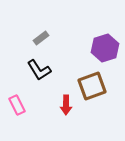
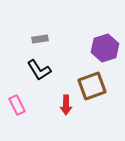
gray rectangle: moved 1 px left, 1 px down; rotated 28 degrees clockwise
